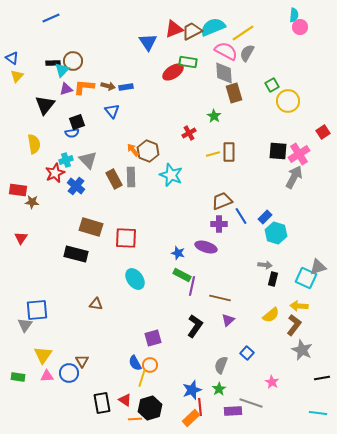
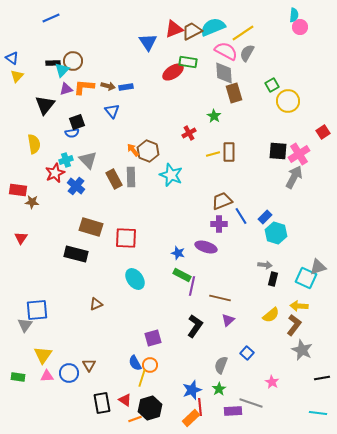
brown triangle at (96, 304): rotated 32 degrees counterclockwise
brown triangle at (82, 361): moved 7 px right, 4 px down
orange line at (135, 419): rotated 16 degrees counterclockwise
